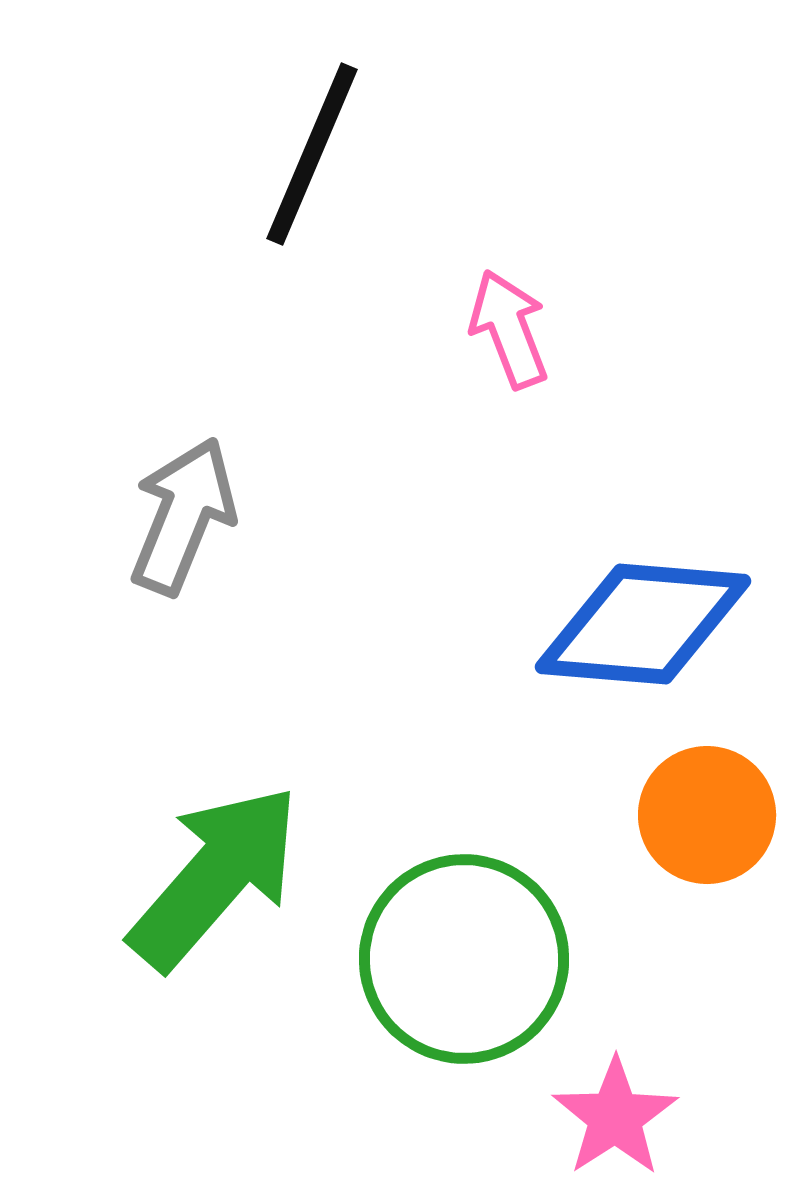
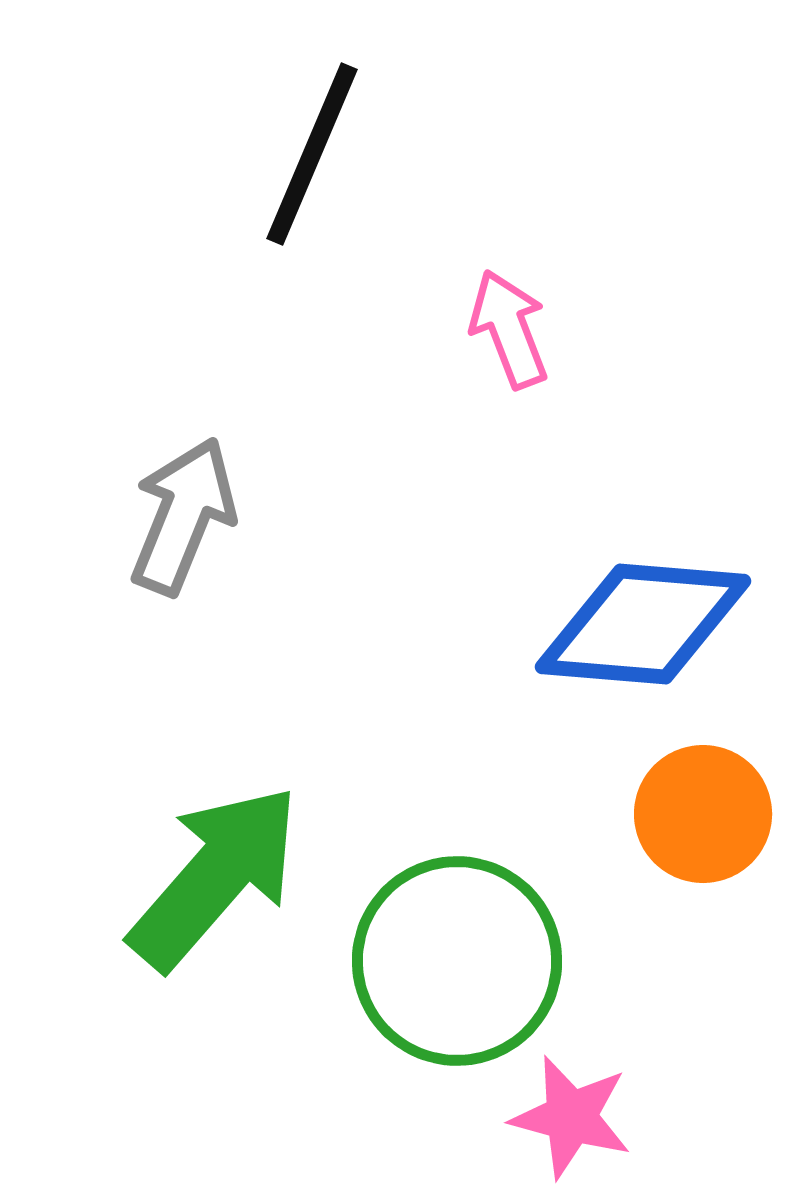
orange circle: moved 4 px left, 1 px up
green circle: moved 7 px left, 2 px down
pink star: moved 44 px left; rotated 24 degrees counterclockwise
